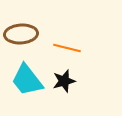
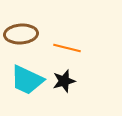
cyan trapezoid: rotated 27 degrees counterclockwise
